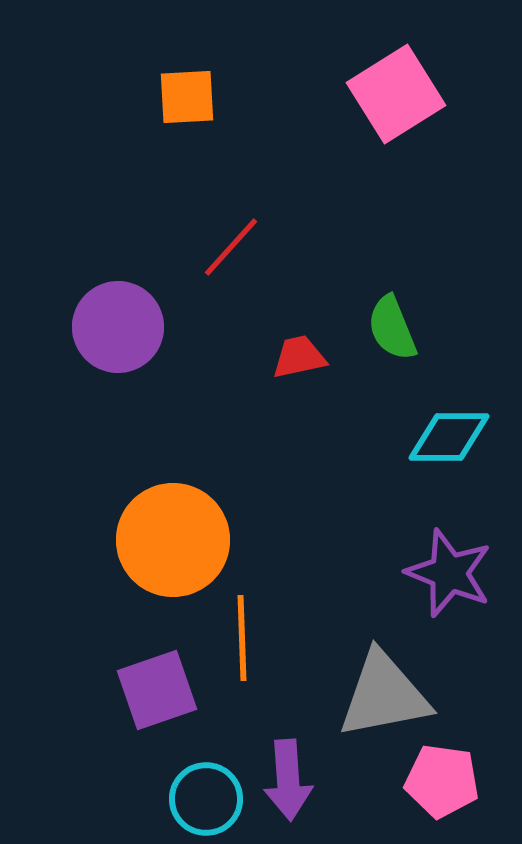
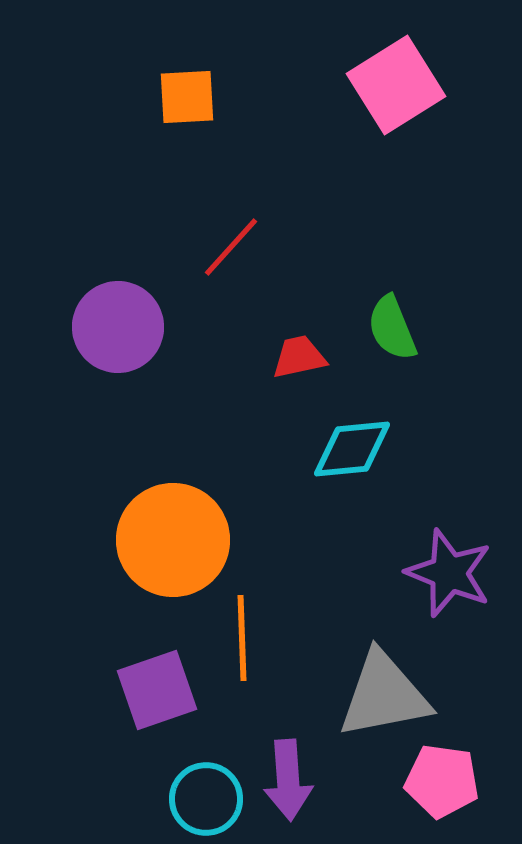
pink square: moved 9 px up
cyan diamond: moved 97 px left, 12 px down; rotated 6 degrees counterclockwise
